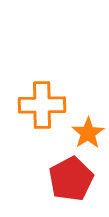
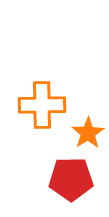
red pentagon: rotated 27 degrees clockwise
